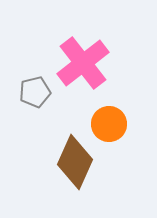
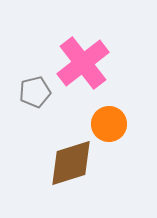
brown diamond: moved 4 px left, 1 px down; rotated 48 degrees clockwise
